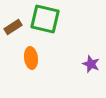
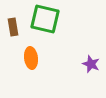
brown rectangle: rotated 66 degrees counterclockwise
